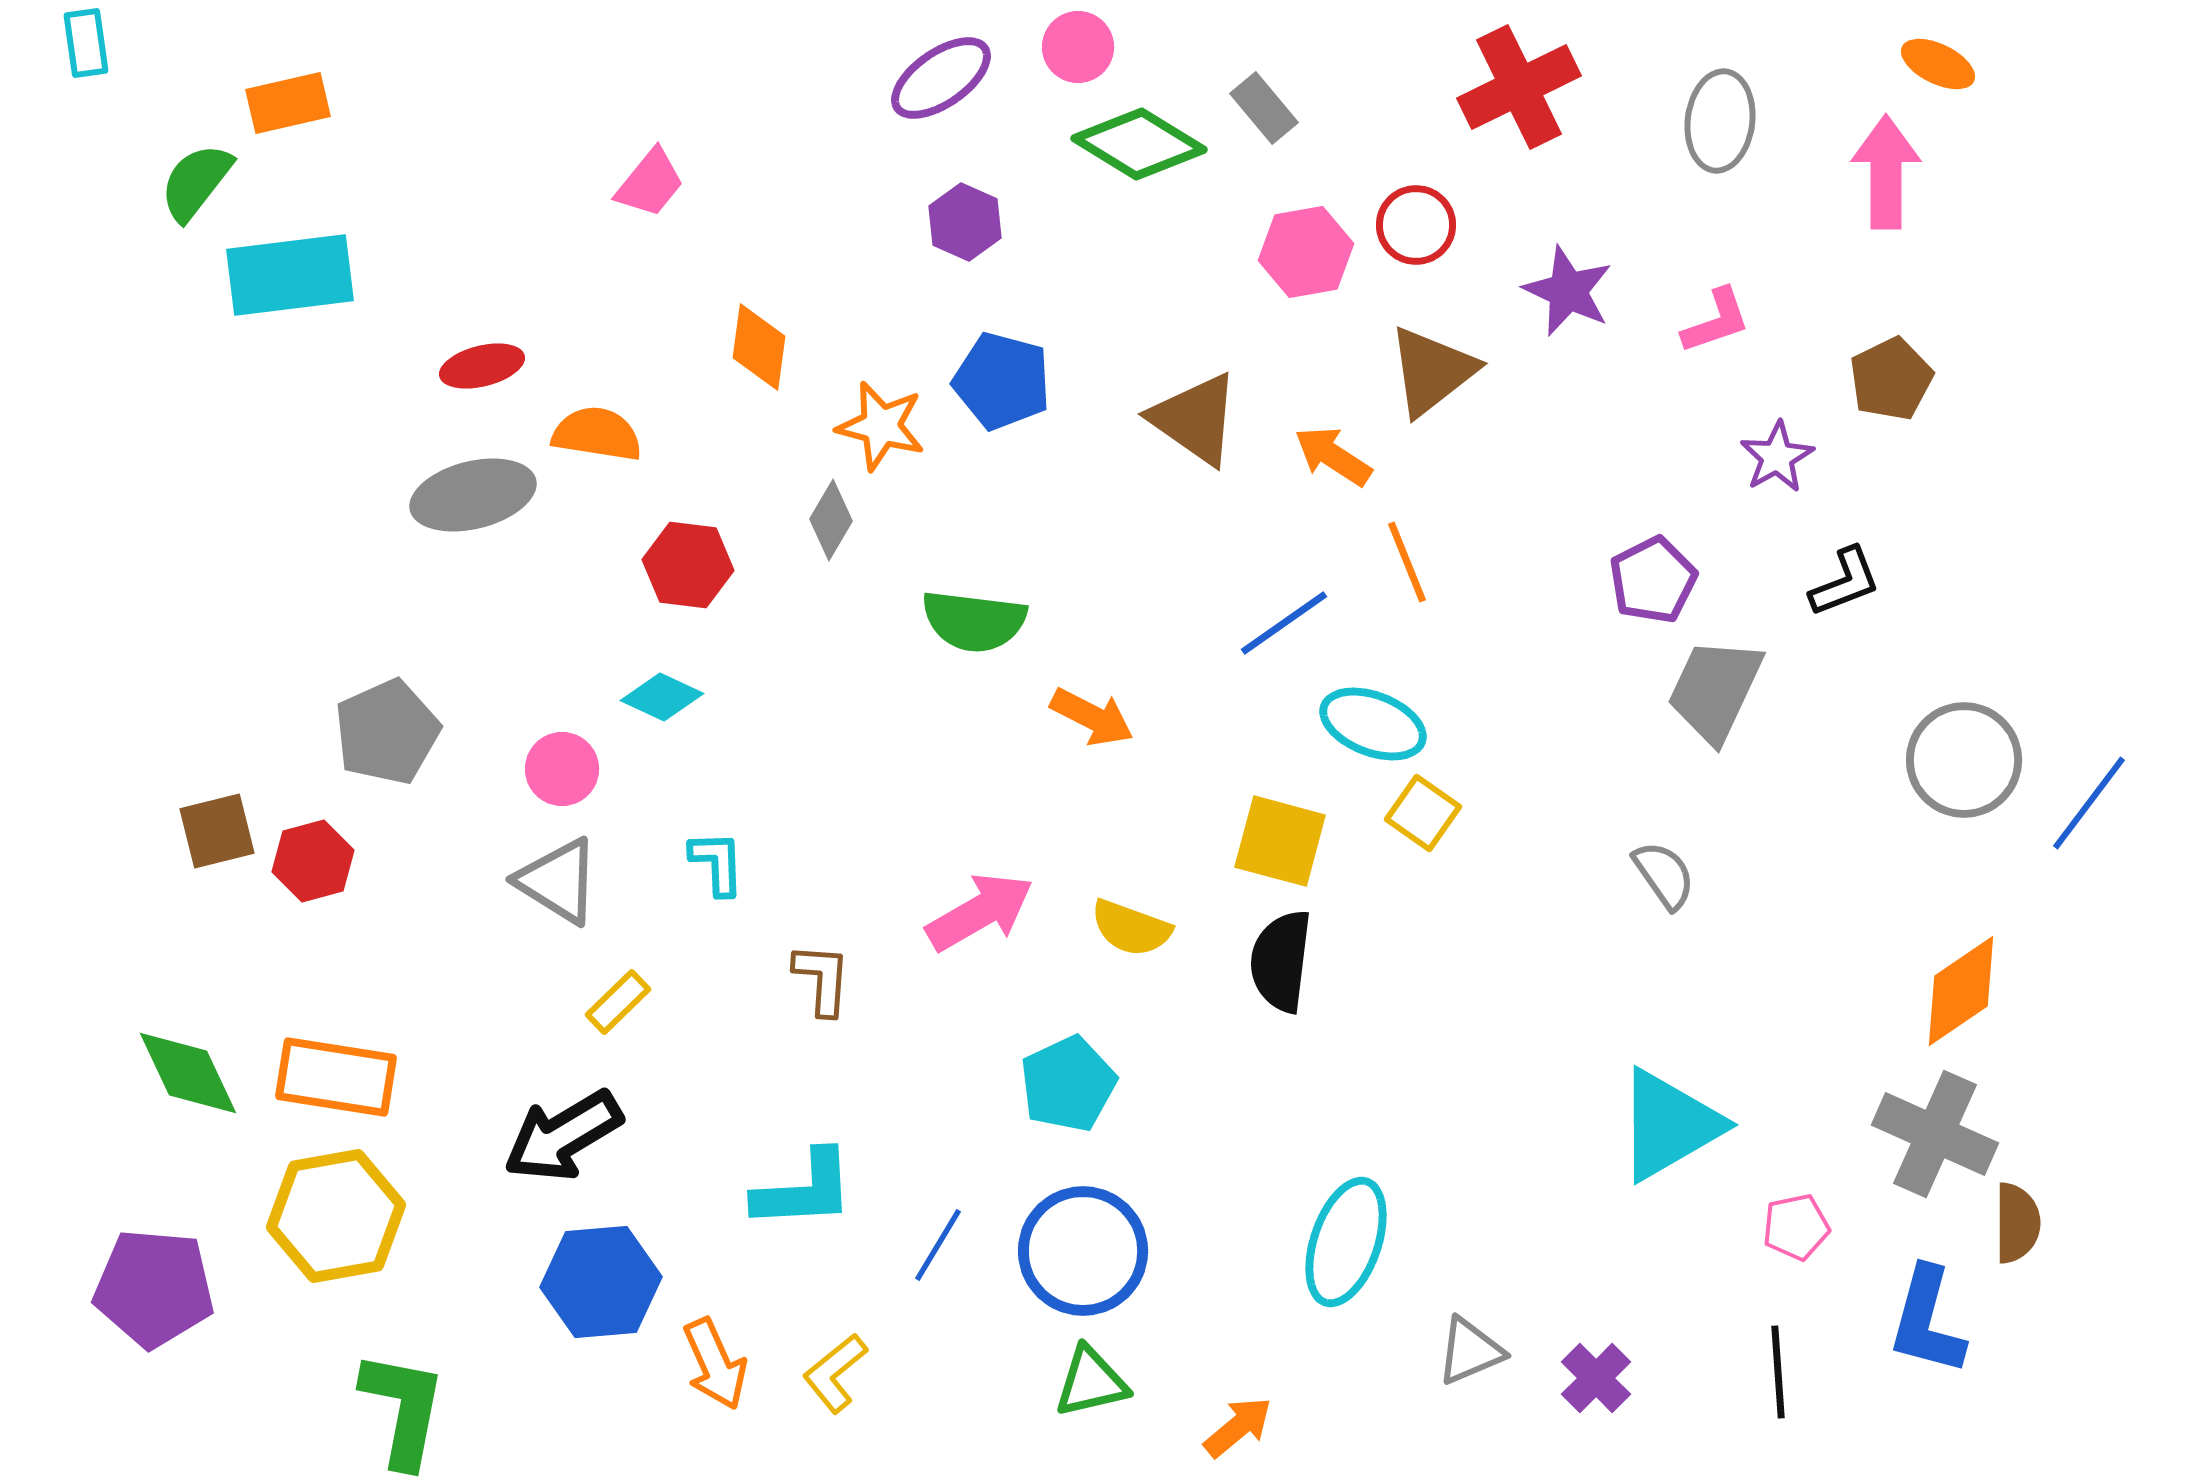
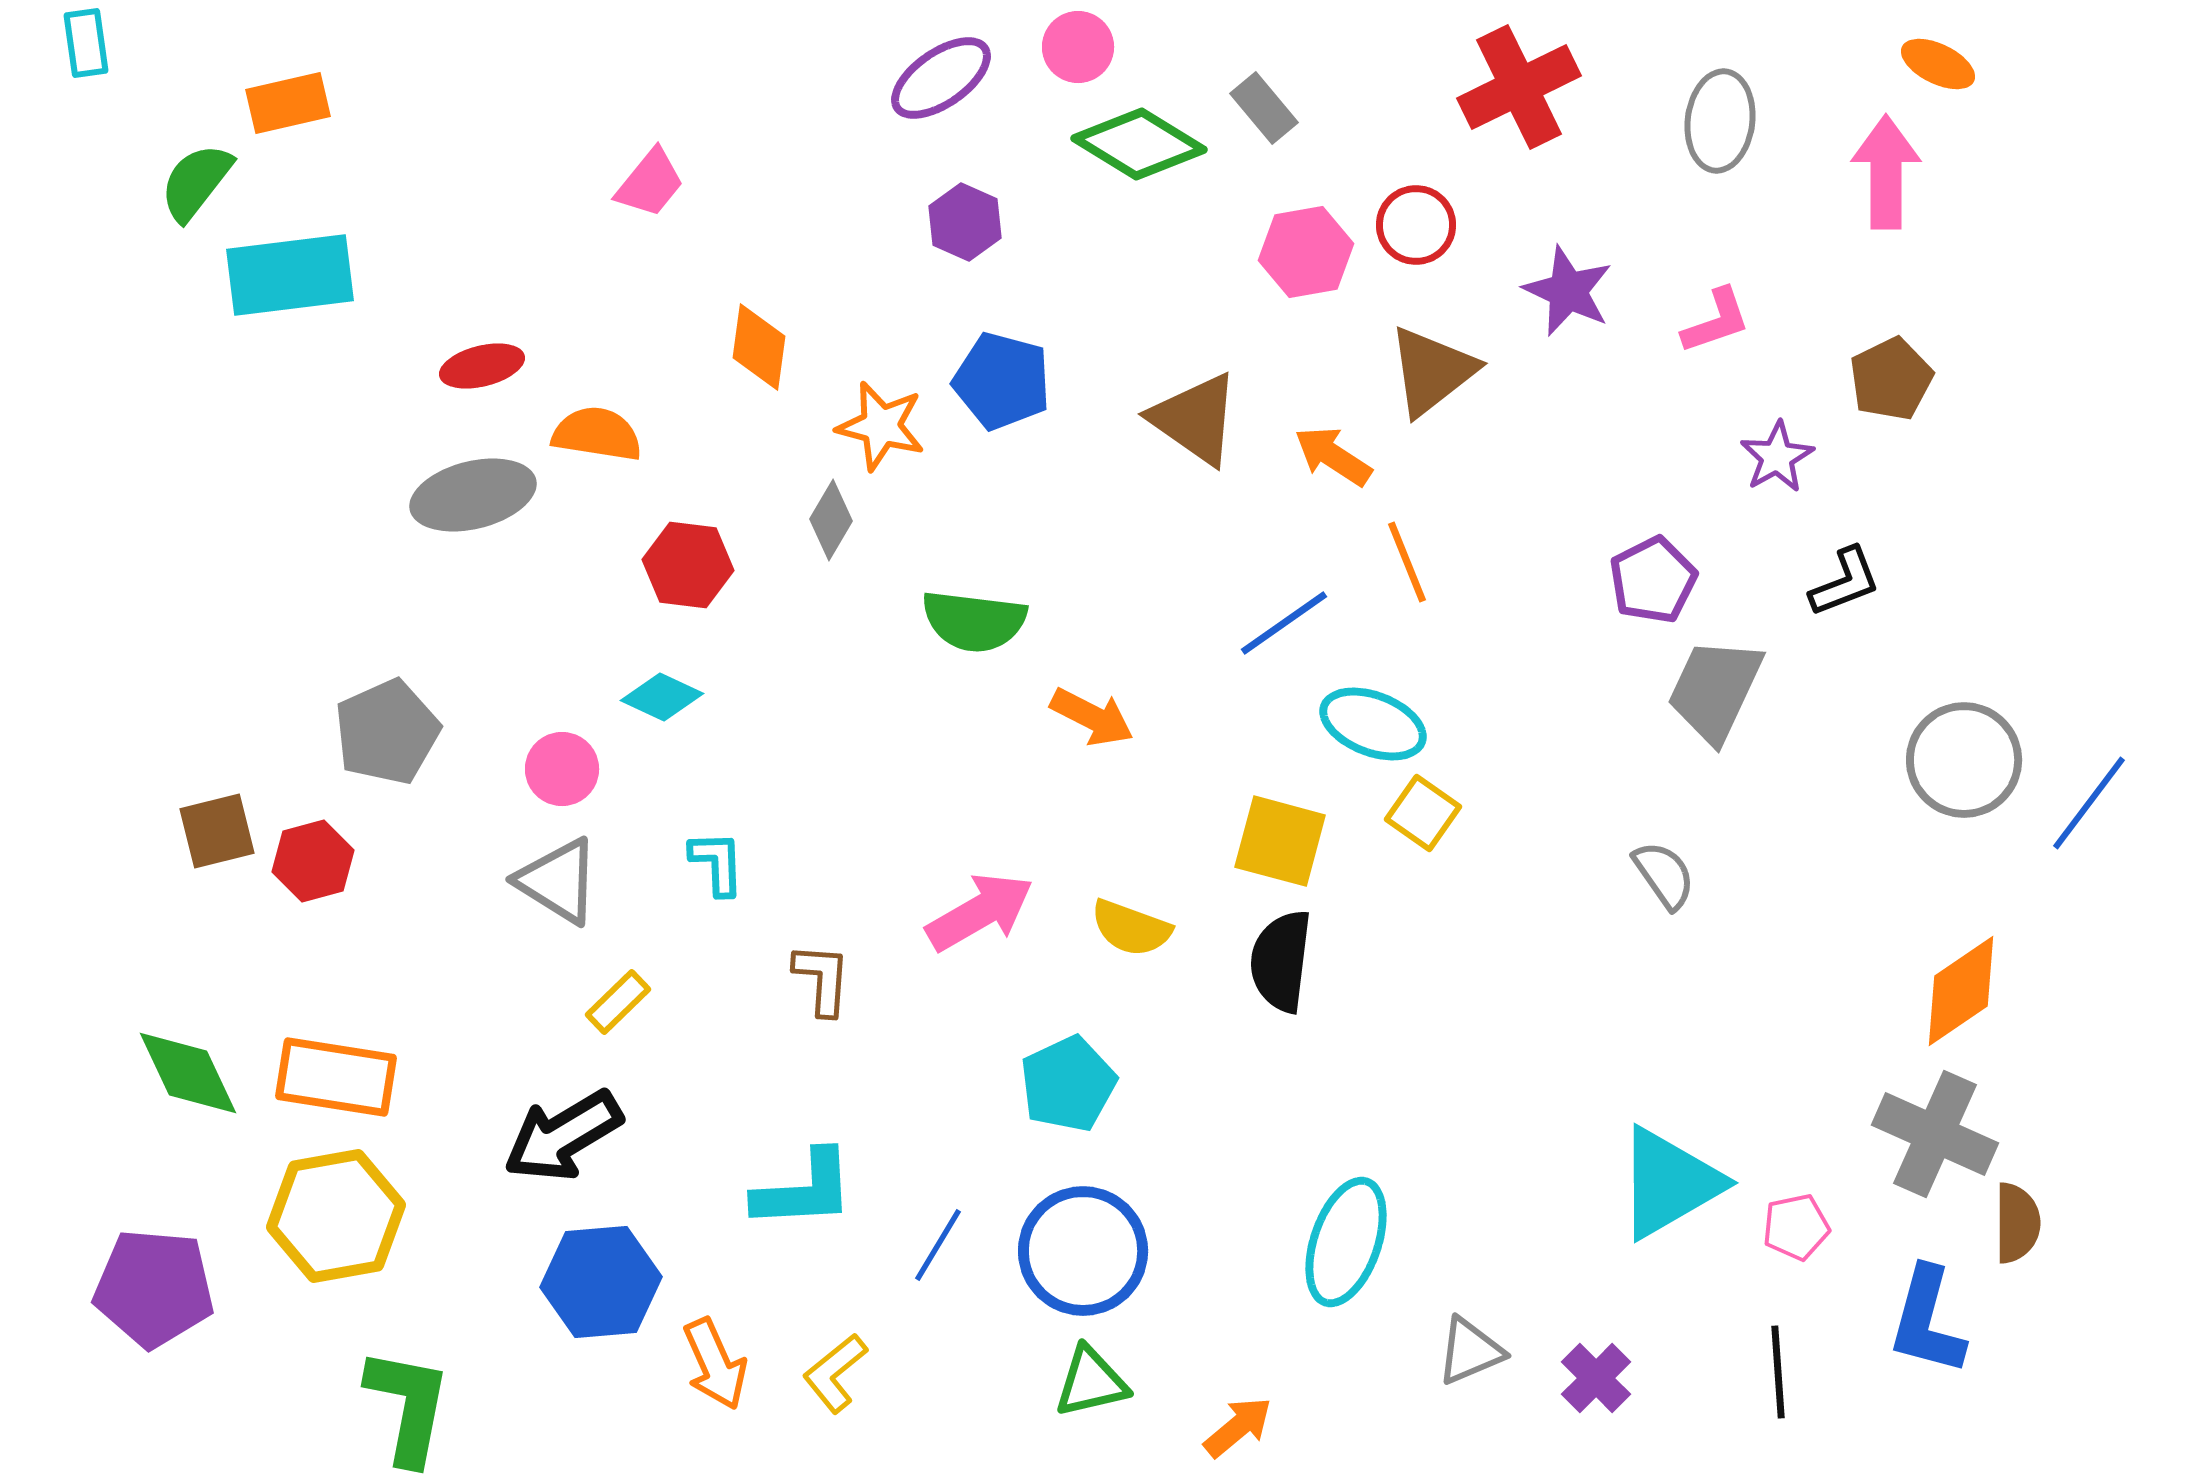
cyan triangle at (1669, 1125): moved 58 px down
green L-shape at (403, 1409): moved 5 px right, 3 px up
